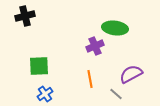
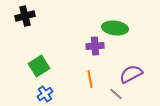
purple cross: rotated 18 degrees clockwise
green square: rotated 30 degrees counterclockwise
